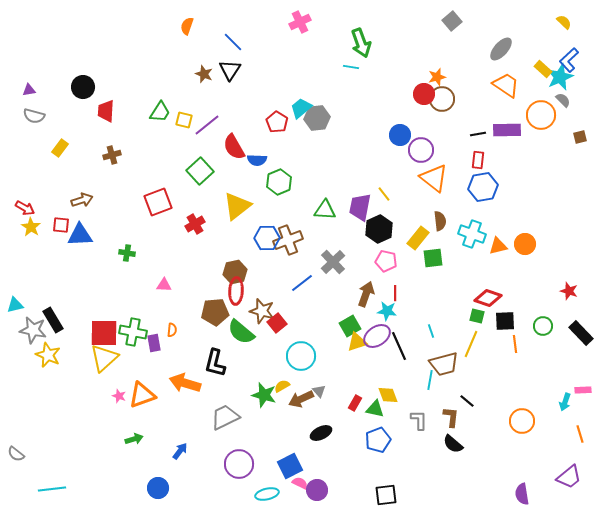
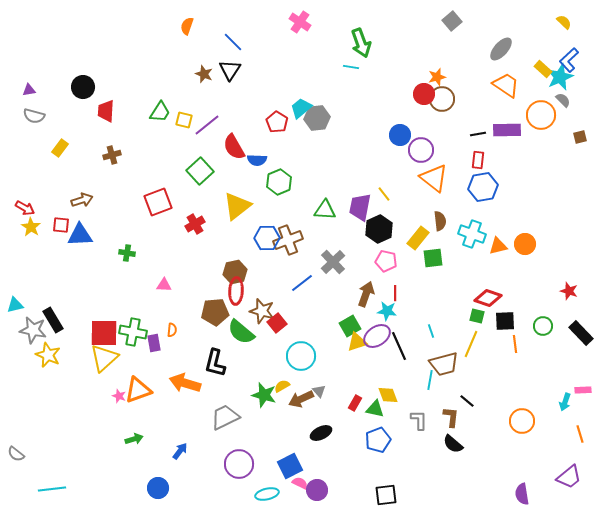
pink cross at (300, 22): rotated 30 degrees counterclockwise
orange triangle at (142, 395): moved 4 px left, 5 px up
